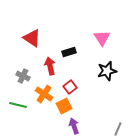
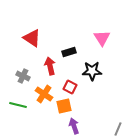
black star: moved 15 px left; rotated 12 degrees clockwise
red square: rotated 24 degrees counterclockwise
orange square: rotated 14 degrees clockwise
